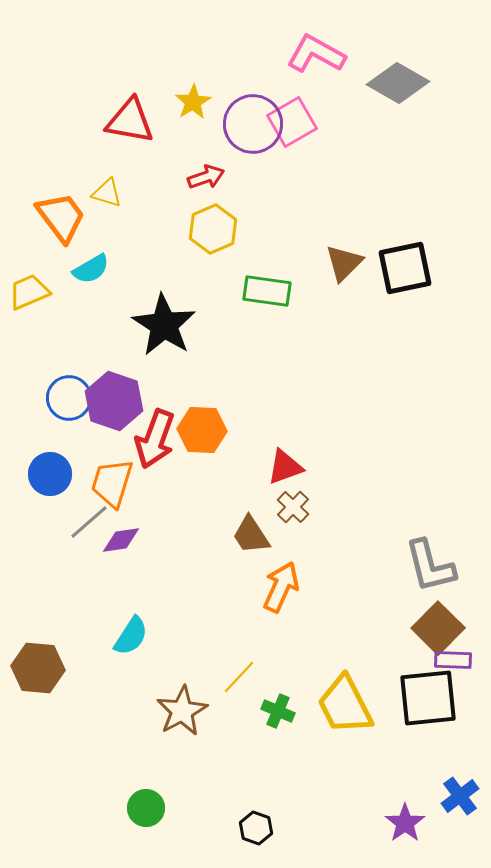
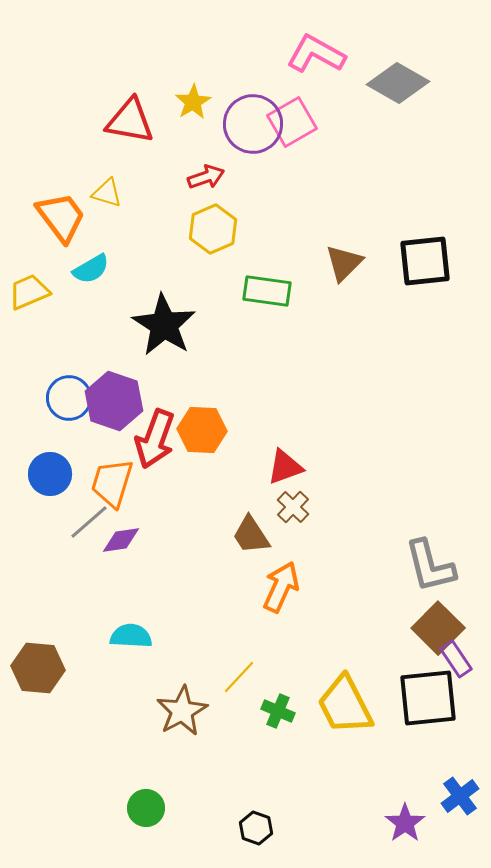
black square at (405, 268): moved 20 px right, 7 px up; rotated 6 degrees clockwise
cyan semicircle at (131, 636): rotated 120 degrees counterclockwise
purple rectangle at (453, 660): moved 3 px right, 1 px up; rotated 54 degrees clockwise
